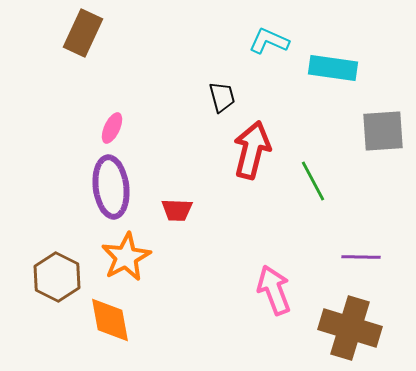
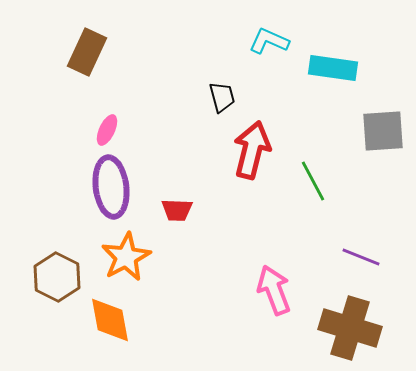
brown rectangle: moved 4 px right, 19 px down
pink ellipse: moved 5 px left, 2 px down
purple line: rotated 21 degrees clockwise
